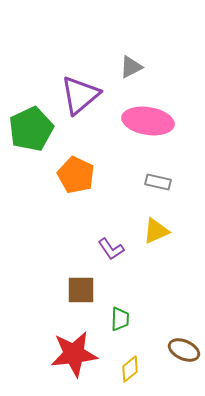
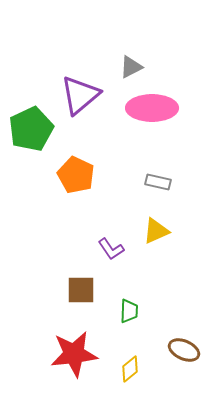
pink ellipse: moved 4 px right, 13 px up; rotated 9 degrees counterclockwise
green trapezoid: moved 9 px right, 8 px up
